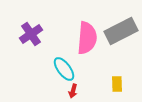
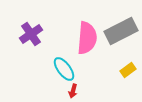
yellow rectangle: moved 11 px right, 14 px up; rotated 56 degrees clockwise
